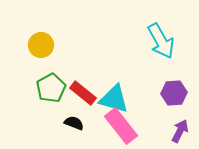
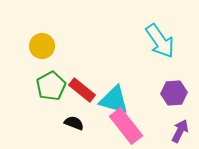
cyan arrow: moved 1 px left; rotated 6 degrees counterclockwise
yellow circle: moved 1 px right, 1 px down
green pentagon: moved 2 px up
red rectangle: moved 1 px left, 3 px up
cyan triangle: moved 1 px down
pink rectangle: moved 5 px right
